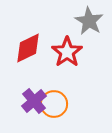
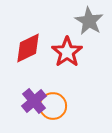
orange circle: moved 1 px left, 2 px down
